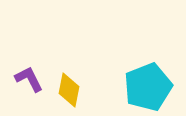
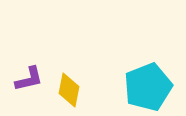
purple L-shape: rotated 104 degrees clockwise
